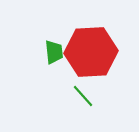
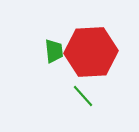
green trapezoid: moved 1 px up
